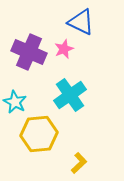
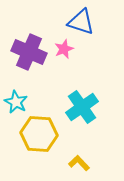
blue triangle: rotated 8 degrees counterclockwise
cyan cross: moved 12 px right, 12 px down
cyan star: moved 1 px right
yellow hexagon: rotated 9 degrees clockwise
yellow L-shape: rotated 90 degrees counterclockwise
